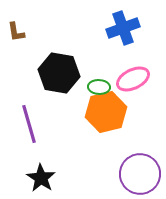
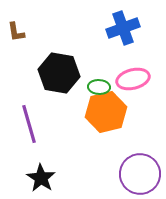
pink ellipse: rotated 12 degrees clockwise
